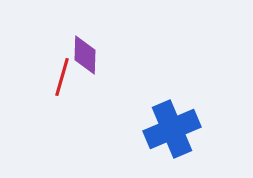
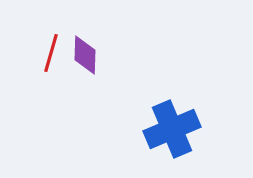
red line: moved 11 px left, 24 px up
